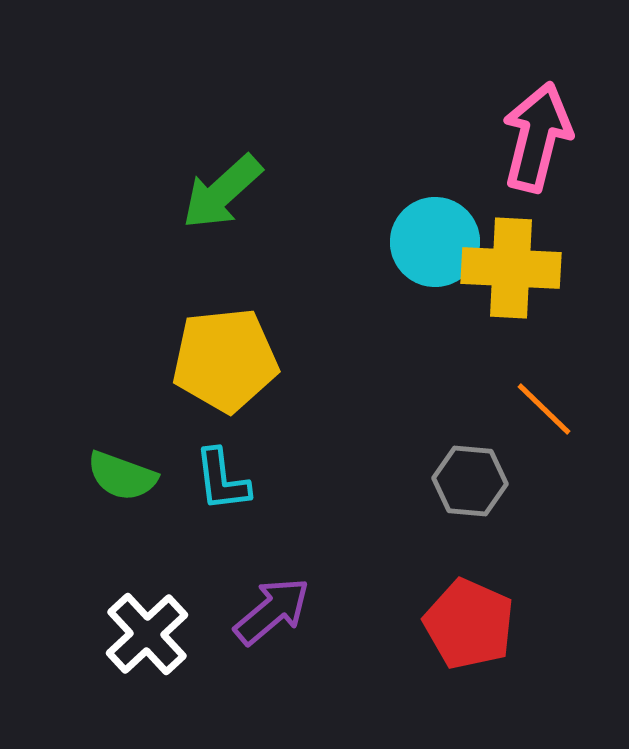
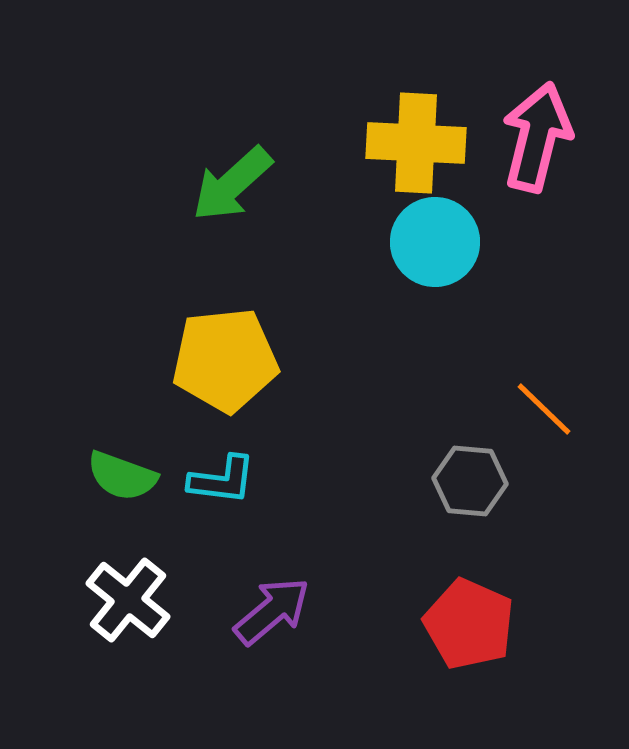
green arrow: moved 10 px right, 8 px up
yellow cross: moved 95 px left, 125 px up
cyan L-shape: rotated 76 degrees counterclockwise
white cross: moved 19 px left, 34 px up; rotated 8 degrees counterclockwise
